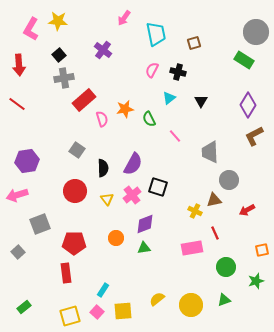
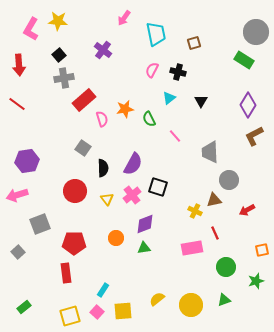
gray square at (77, 150): moved 6 px right, 2 px up
